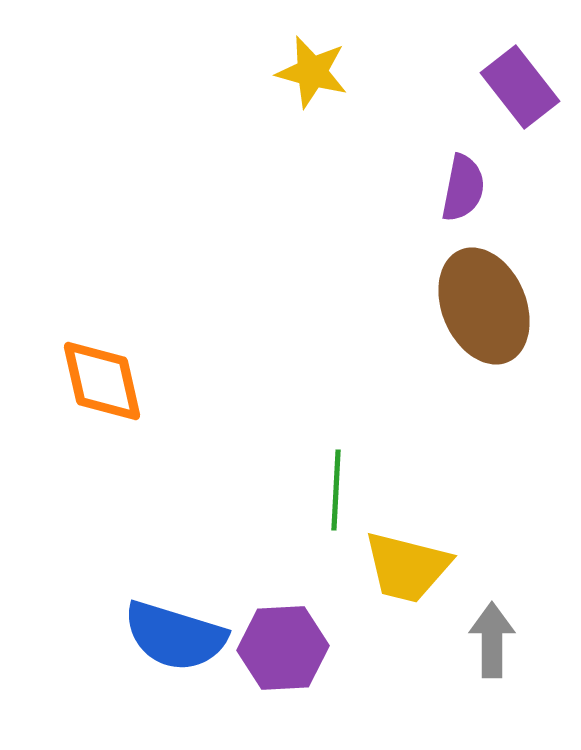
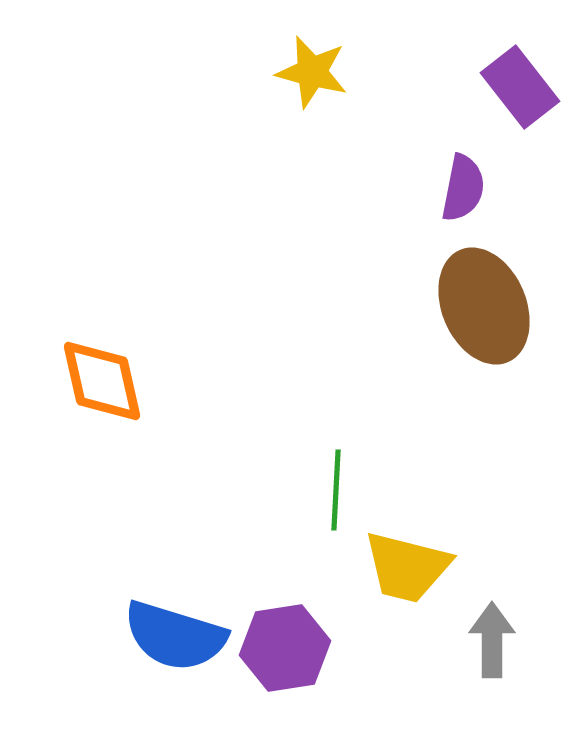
purple hexagon: moved 2 px right; rotated 6 degrees counterclockwise
